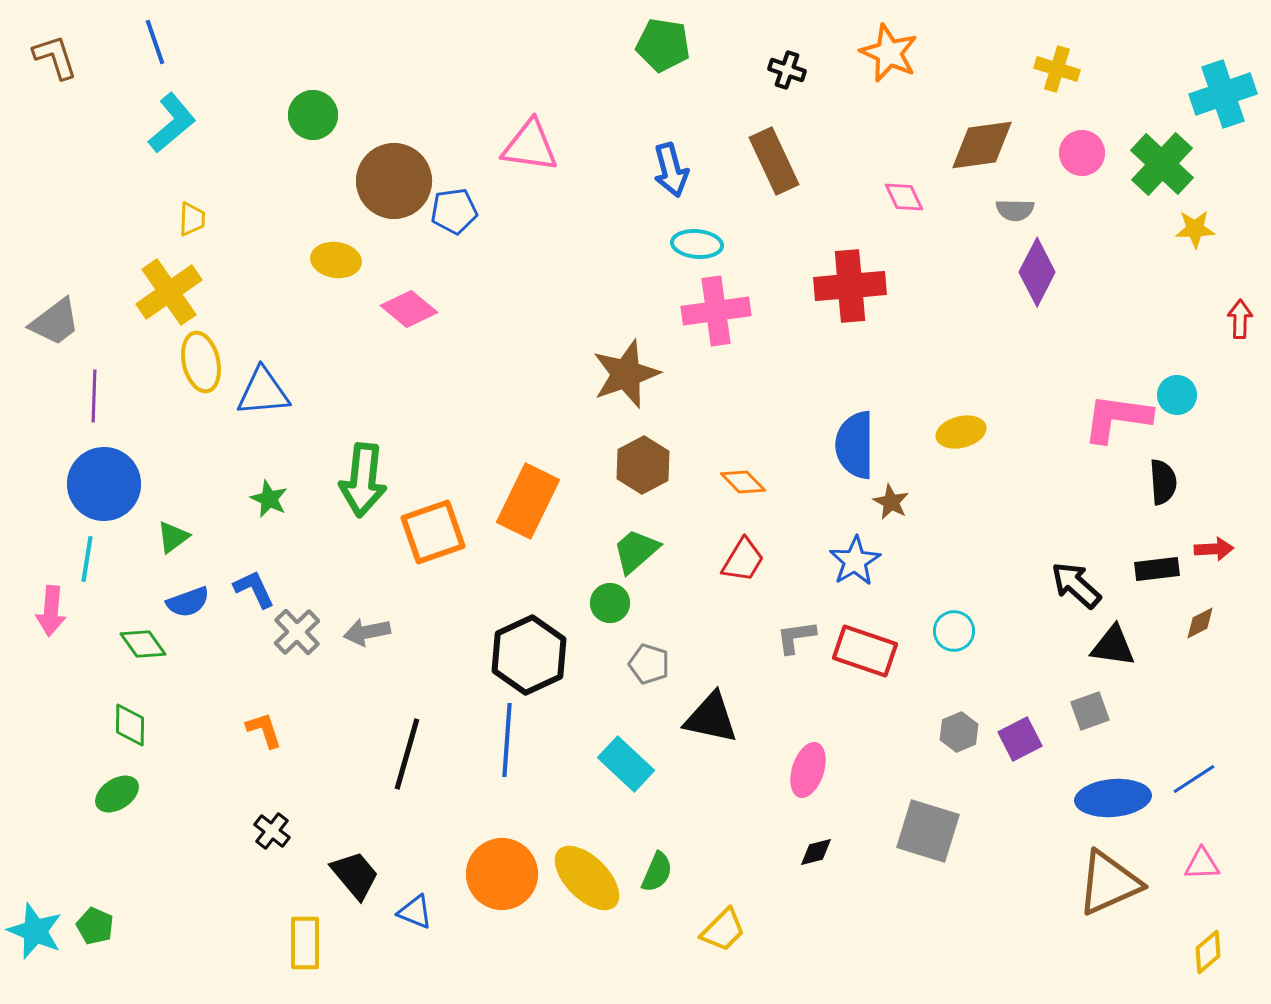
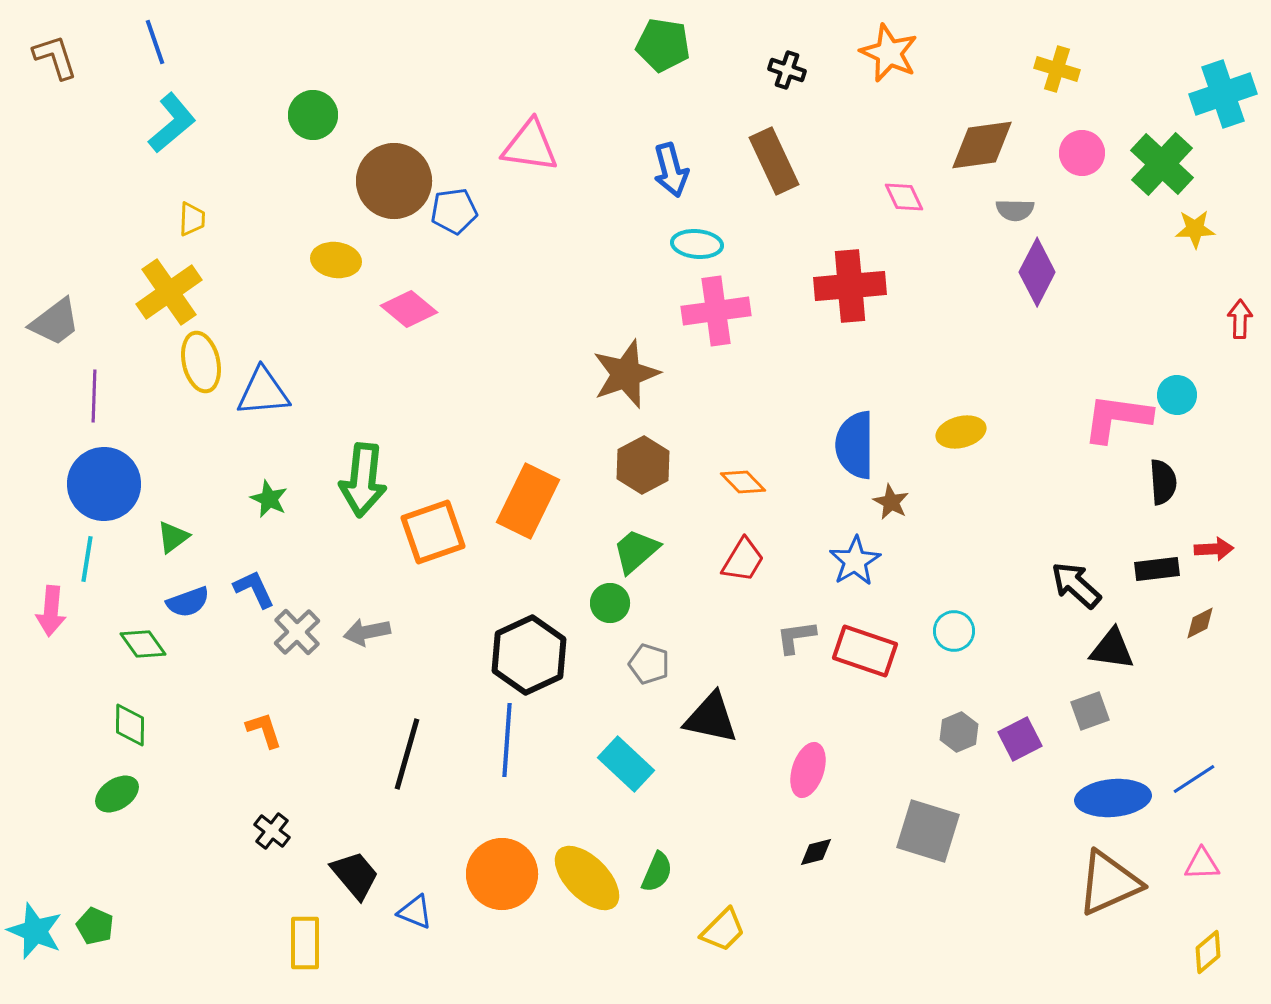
black triangle at (1113, 646): moved 1 px left, 3 px down
